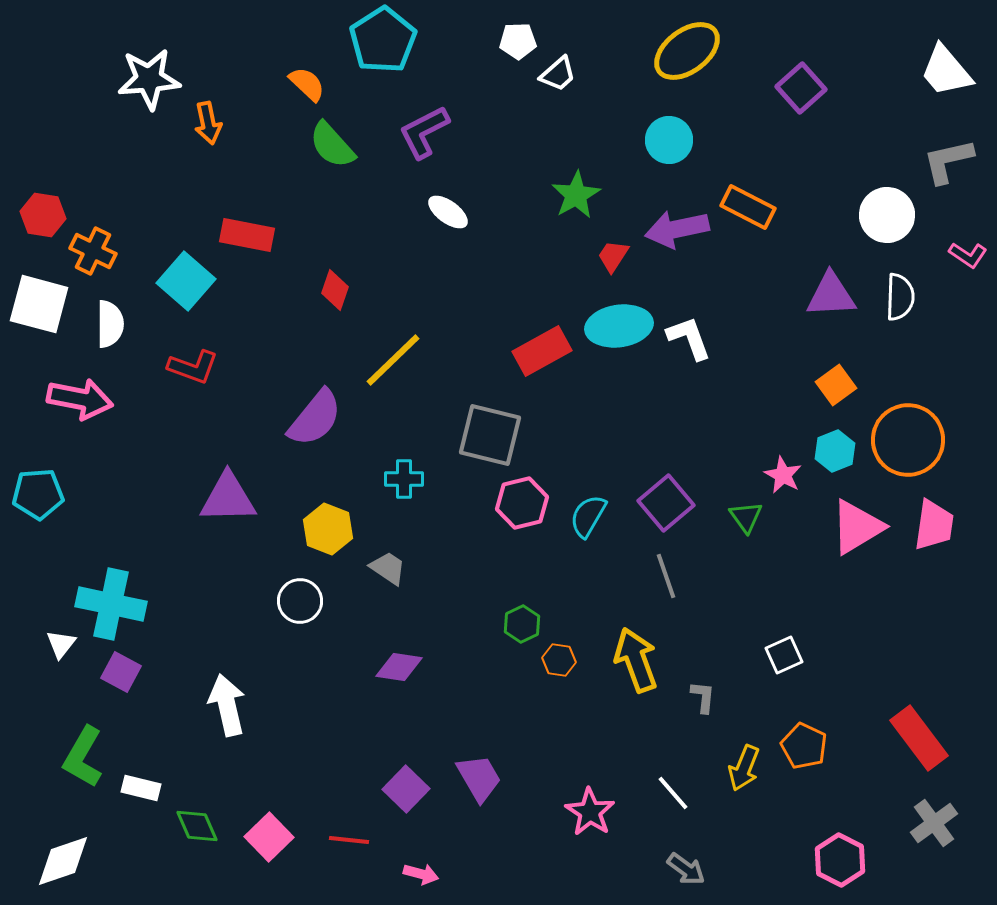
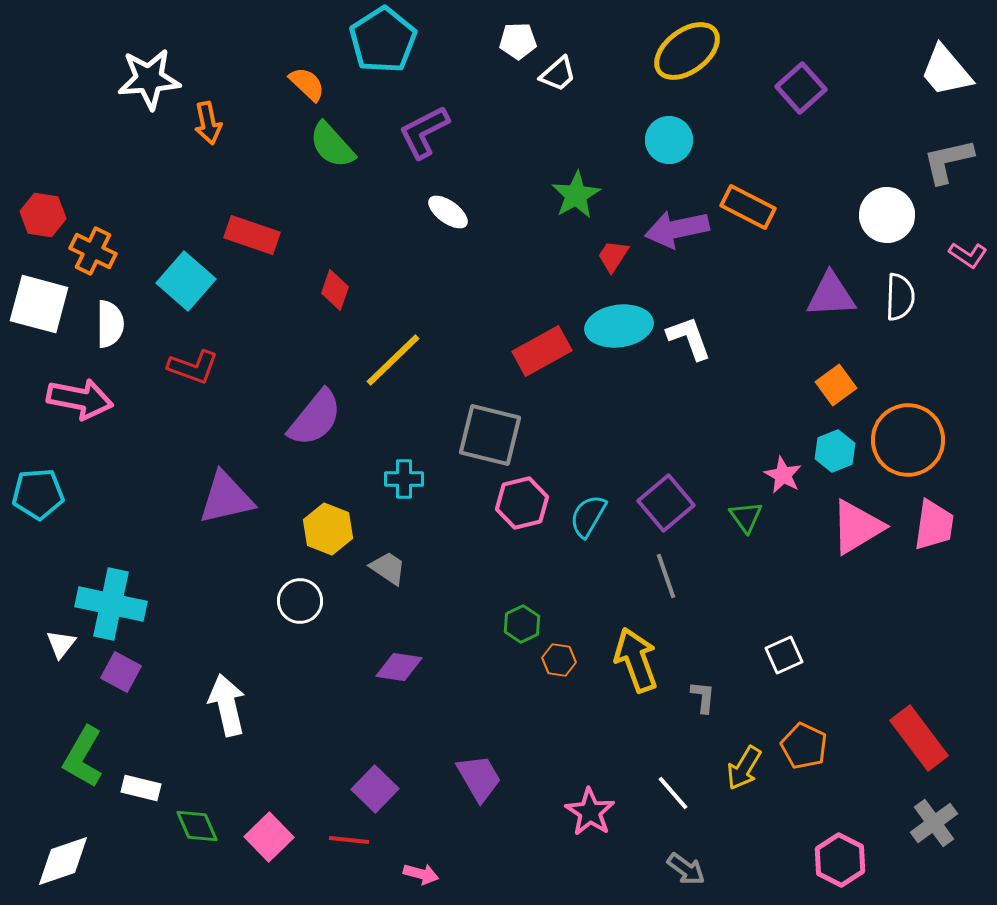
red rectangle at (247, 235): moved 5 px right; rotated 8 degrees clockwise
purple triangle at (228, 498): moved 2 px left; rotated 12 degrees counterclockwise
yellow arrow at (744, 768): rotated 9 degrees clockwise
purple square at (406, 789): moved 31 px left
